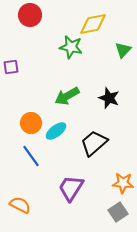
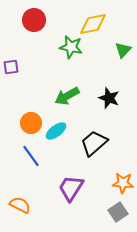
red circle: moved 4 px right, 5 px down
